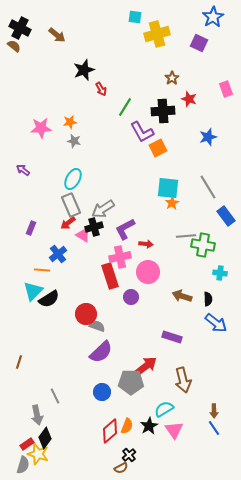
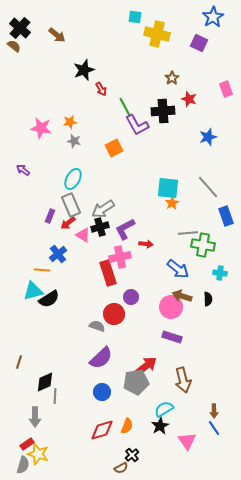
black cross at (20, 28): rotated 15 degrees clockwise
yellow cross at (157, 34): rotated 30 degrees clockwise
green line at (125, 107): rotated 60 degrees counterclockwise
pink star at (41, 128): rotated 15 degrees clockwise
purple L-shape at (142, 132): moved 5 px left, 7 px up
orange square at (158, 148): moved 44 px left
gray line at (208, 187): rotated 10 degrees counterclockwise
blue rectangle at (226, 216): rotated 18 degrees clockwise
black cross at (94, 227): moved 6 px right
purple rectangle at (31, 228): moved 19 px right, 12 px up
gray line at (186, 236): moved 2 px right, 3 px up
pink circle at (148, 272): moved 23 px right, 35 px down
red rectangle at (110, 276): moved 2 px left, 3 px up
cyan triangle at (33, 291): rotated 30 degrees clockwise
red circle at (86, 314): moved 28 px right
blue arrow at (216, 323): moved 38 px left, 54 px up
purple semicircle at (101, 352): moved 6 px down
gray pentagon at (131, 382): moved 5 px right; rotated 10 degrees counterclockwise
gray line at (55, 396): rotated 28 degrees clockwise
gray arrow at (37, 415): moved 2 px left, 2 px down; rotated 12 degrees clockwise
black star at (149, 426): moved 11 px right
pink triangle at (174, 430): moved 13 px right, 11 px down
red diamond at (110, 431): moved 8 px left, 1 px up; rotated 25 degrees clockwise
black diamond at (45, 438): moved 56 px up; rotated 30 degrees clockwise
black cross at (129, 455): moved 3 px right
